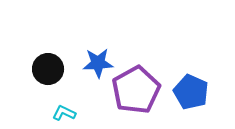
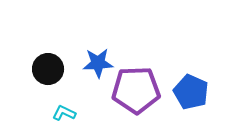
purple pentagon: rotated 27 degrees clockwise
